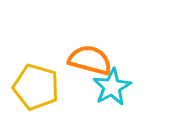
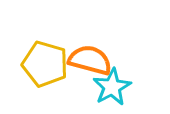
yellow pentagon: moved 9 px right, 23 px up
